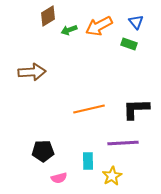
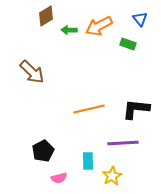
brown diamond: moved 2 px left
blue triangle: moved 4 px right, 3 px up
green arrow: rotated 21 degrees clockwise
green rectangle: moved 1 px left
brown arrow: rotated 48 degrees clockwise
black L-shape: rotated 8 degrees clockwise
black pentagon: rotated 25 degrees counterclockwise
